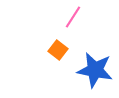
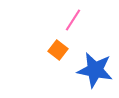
pink line: moved 3 px down
